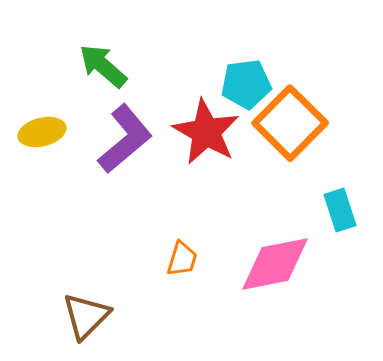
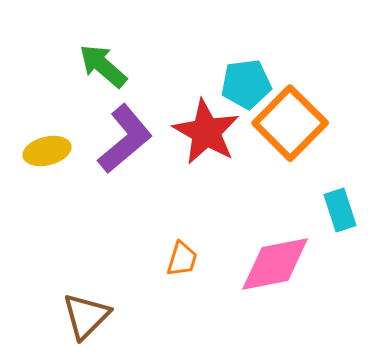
yellow ellipse: moved 5 px right, 19 px down
